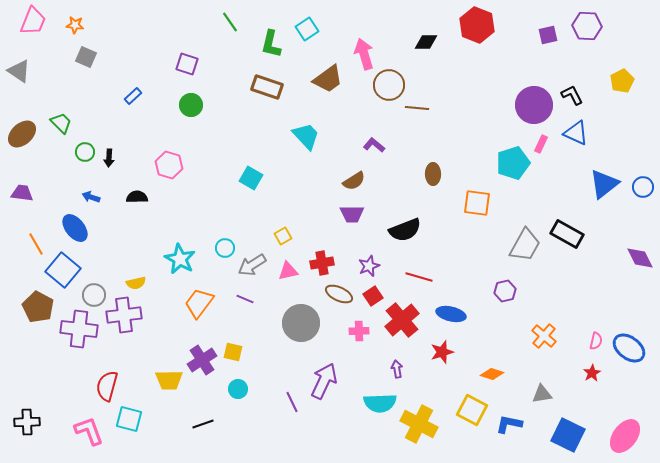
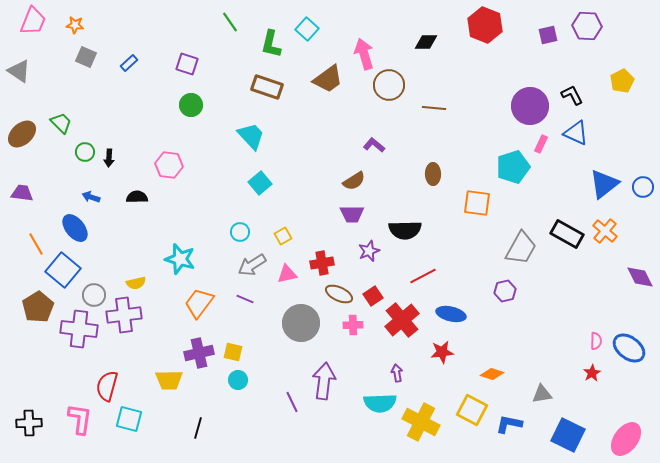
red hexagon at (477, 25): moved 8 px right
cyan square at (307, 29): rotated 15 degrees counterclockwise
blue rectangle at (133, 96): moved 4 px left, 33 px up
purple circle at (534, 105): moved 4 px left, 1 px down
brown line at (417, 108): moved 17 px right
cyan trapezoid at (306, 136): moved 55 px left
cyan pentagon at (513, 163): moved 4 px down
pink hexagon at (169, 165): rotated 8 degrees counterclockwise
cyan square at (251, 178): moved 9 px right, 5 px down; rotated 20 degrees clockwise
black semicircle at (405, 230): rotated 20 degrees clockwise
gray trapezoid at (525, 245): moved 4 px left, 3 px down
cyan circle at (225, 248): moved 15 px right, 16 px up
purple diamond at (640, 258): moved 19 px down
cyan star at (180, 259): rotated 12 degrees counterclockwise
purple star at (369, 266): moved 15 px up
pink triangle at (288, 271): moved 1 px left, 3 px down
red line at (419, 277): moved 4 px right, 1 px up; rotated 44 degrees counterclockwise
brown pentagon at (38, 307): rotated 12 degrees clockwise
pink cross at (359, 331): moved 6 px left, 6 px up
orange cross at (544, 336): moved 61 px right, 105 px up
pink semicircle at (596, 341): rotated 12 degrees counterclockwise
red star at (442, 352): rotated 10 degrees clockwise
purple cross at (202, 360): moved 3 px left, 7 px up; rotated 20 degrees clockwise
purple arrow at (397, 369): moved 4 px down
purple arrow at (324, 381): rotated 18 degrees counterclockwise
cyan circle at (238, 389): moved 9 px up
black cross at (27, 422): moved 2 px right, 1 px down
black line at (203, 424): moved 5 px left, 4 px down; rotated 55 degrees counterclockwise
yellow cross at (419, 424): moved 2 px right, 2 px up
pink L-shape at (89, 431): moved 9 px left, 12 px up; rotated 28 degrees clockwise
pink ellipse at (625, 436): moved 1 px right, 3 px down
